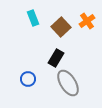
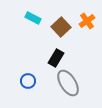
cyan rectangle: rotated 42 degrees counterclockwise
blue circle: moved 2 px down
